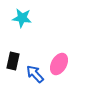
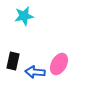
cyan star: moved 2 px right, 2 px up; rotated 18 degrees counterclockwise
blue arrow: moved 2 px up; rotated 42 degrees counterclockwise
